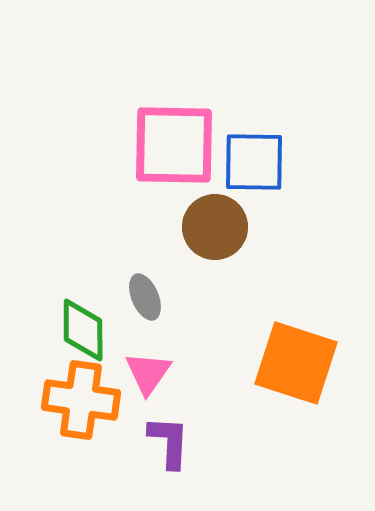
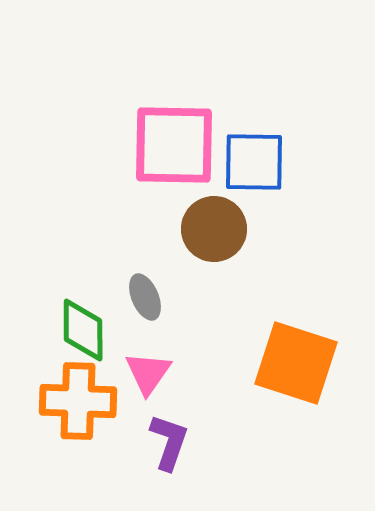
brown circle: moved 1 px left, 2 px down
orange cross: moved 3 px left, 1 px down; rotated 6 degrees counterclockwise
purple L-shape: rotated 16 degrees clockwise
